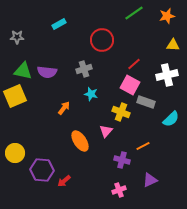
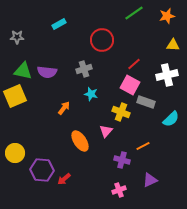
red arrow: moved 2 px up
